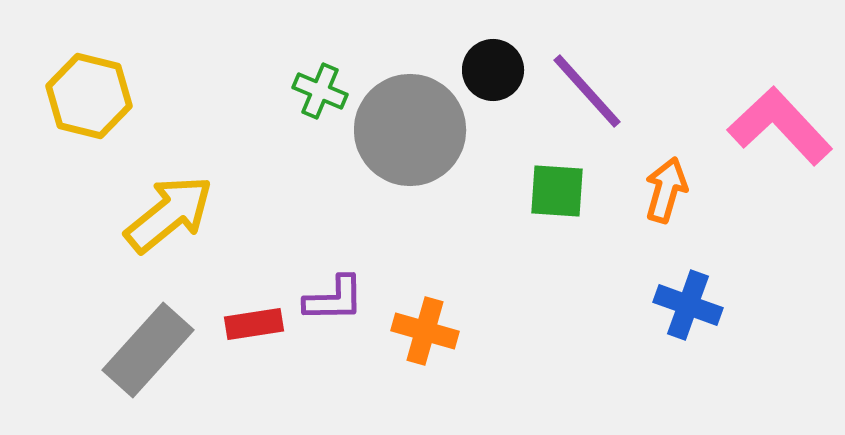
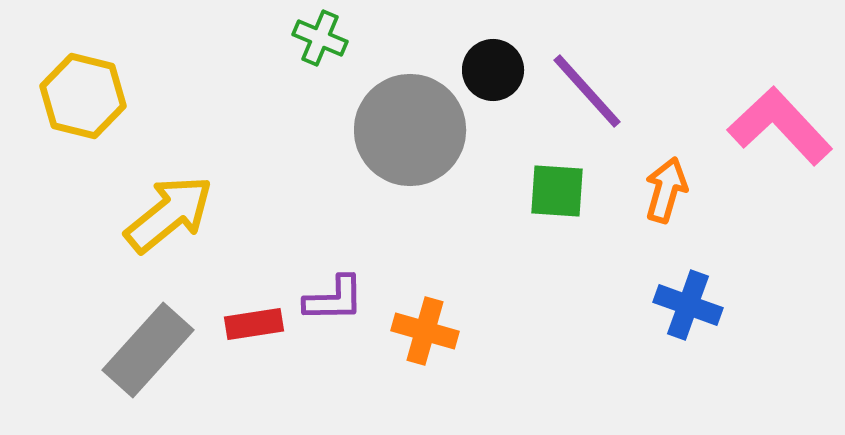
green cross: moved 53 px up
yellow hexagon: moved 6 px left
